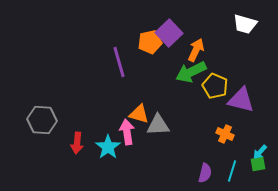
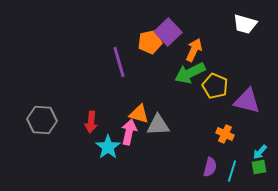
purple square: moved 1 px left, 1 px up
orange arrow: moved 2 px left
green arrow: moved 1 px left, 1 px down
purple triangle: moved 6 px right, 1 px down
pink arrow: moved 2 px right; rotated 20 degrees clockwise
red arrow: moved 14 px right, 21 px up
green square: moved 1 px right, 3 px down
purple semicircle: moved 5 px right, 6 px up
